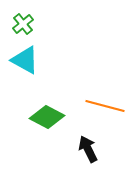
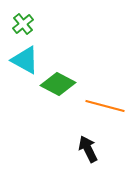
green diamond: moved 11 px right, 33 px up
